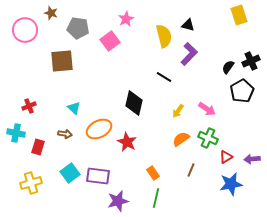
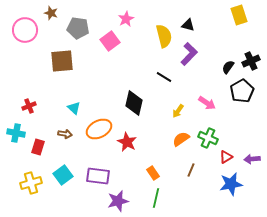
pink arrow: moved 6 px up
cyan square: moved 7 px left, 2 px down
